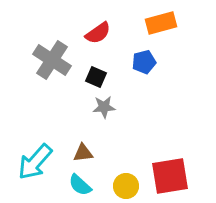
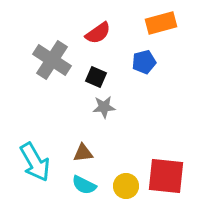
cyan arrow: rotated 72 degrees counterclockwise
red square: moved 4 px left; rotated 15 degrees clockwise
cyan semicircle: moved 4 px right; rotated 15 degrees counterclockwise
